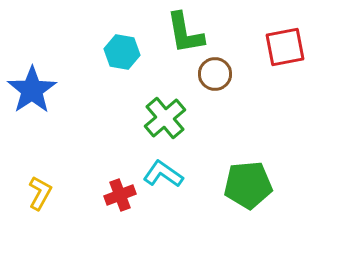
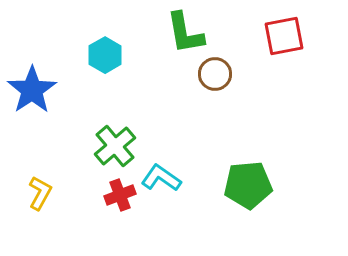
red square: moved 1 px left, 11 px up
cyan hexagon: moved 17 px left, 3 px down; rotated 20 degrees clockwise
green cross: moved 50 px left, 28 px down
cyan L-shape: moved 2 px left, 4 px down
